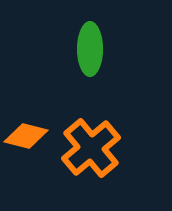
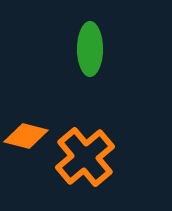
orange cross: moved 6 px left, 9 px down
